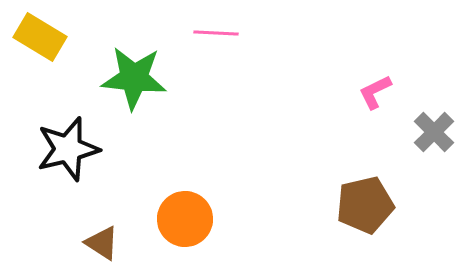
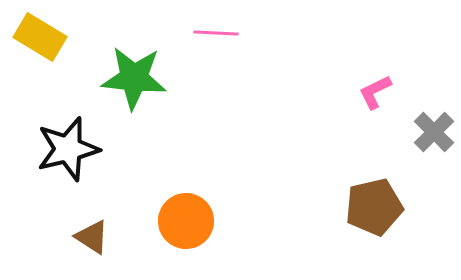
brown pentagon: moved 9 px right, 2 px down
orange circle: moved 1 px right, 2 px down
brown triangle: moved 10 px left, 6 px up
